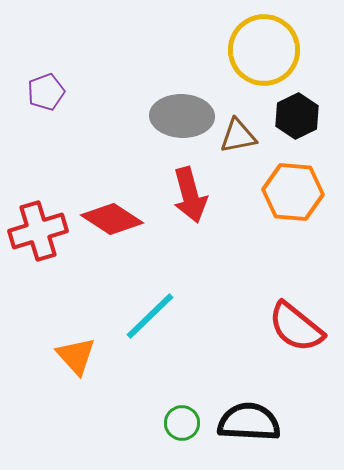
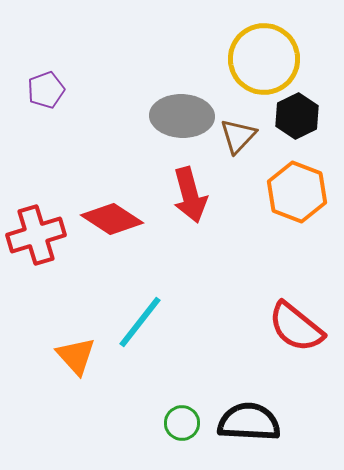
yellow circle: moved 9 px down
purple pentagon: moved 2 px up
brown triangle: rotated 36 degrees counterclockwise
orange hexagon: moved 4 px right; rotated 16 degrees clockwise
red cross: moved 2 px left, 4 px down
cyan line: moved 10 px left, 6 px down; rotated 8 degrees counterclockwise
